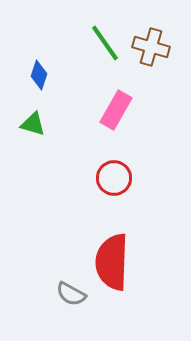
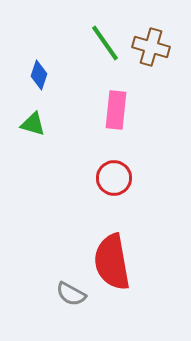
pink rectangle: rotated 24 degrees counterclockwise
red semicircle: rotated 12 degrees counterclockwise
